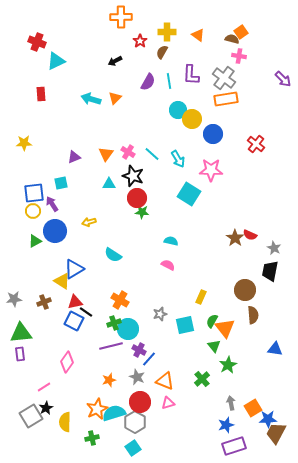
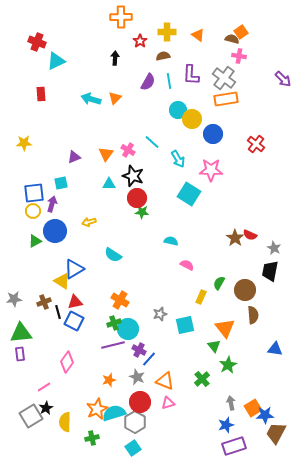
brown semicircle at (162, 52): moved 1 px right, 4 px down; rotated 48 degrees clockwise
black arrow at (115, 61): moved 3 px up; rotated 120 degrees clockwise
pink cross at (128, 152): moved 2 px up
cyan line at (152, 154): moved 12 px up
purple arrow at (52, 204): rotated 49 degrees clockwise
pink semicircle at (168, 265): moved 19 px right
black line at (86, 312): moved 28 px left; rotated 40 degrees clockwise
green semicircle at (212, 321): moved 7 px right, 38 px up
purple line at (111, 346): moved 2 px right, 1 px up
blue star at (268, 419): moved 3 px left, 4 px up
